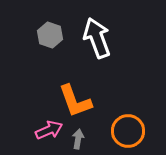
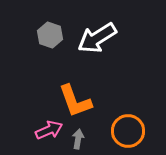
white arrow: rotated 102 degrees counterclockwise
